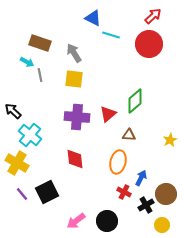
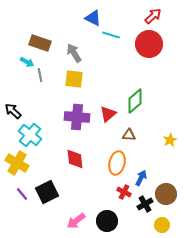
orange ellipse: moved 1 px left, 1 px down
black cross: moved 1 px left, 1 px up
